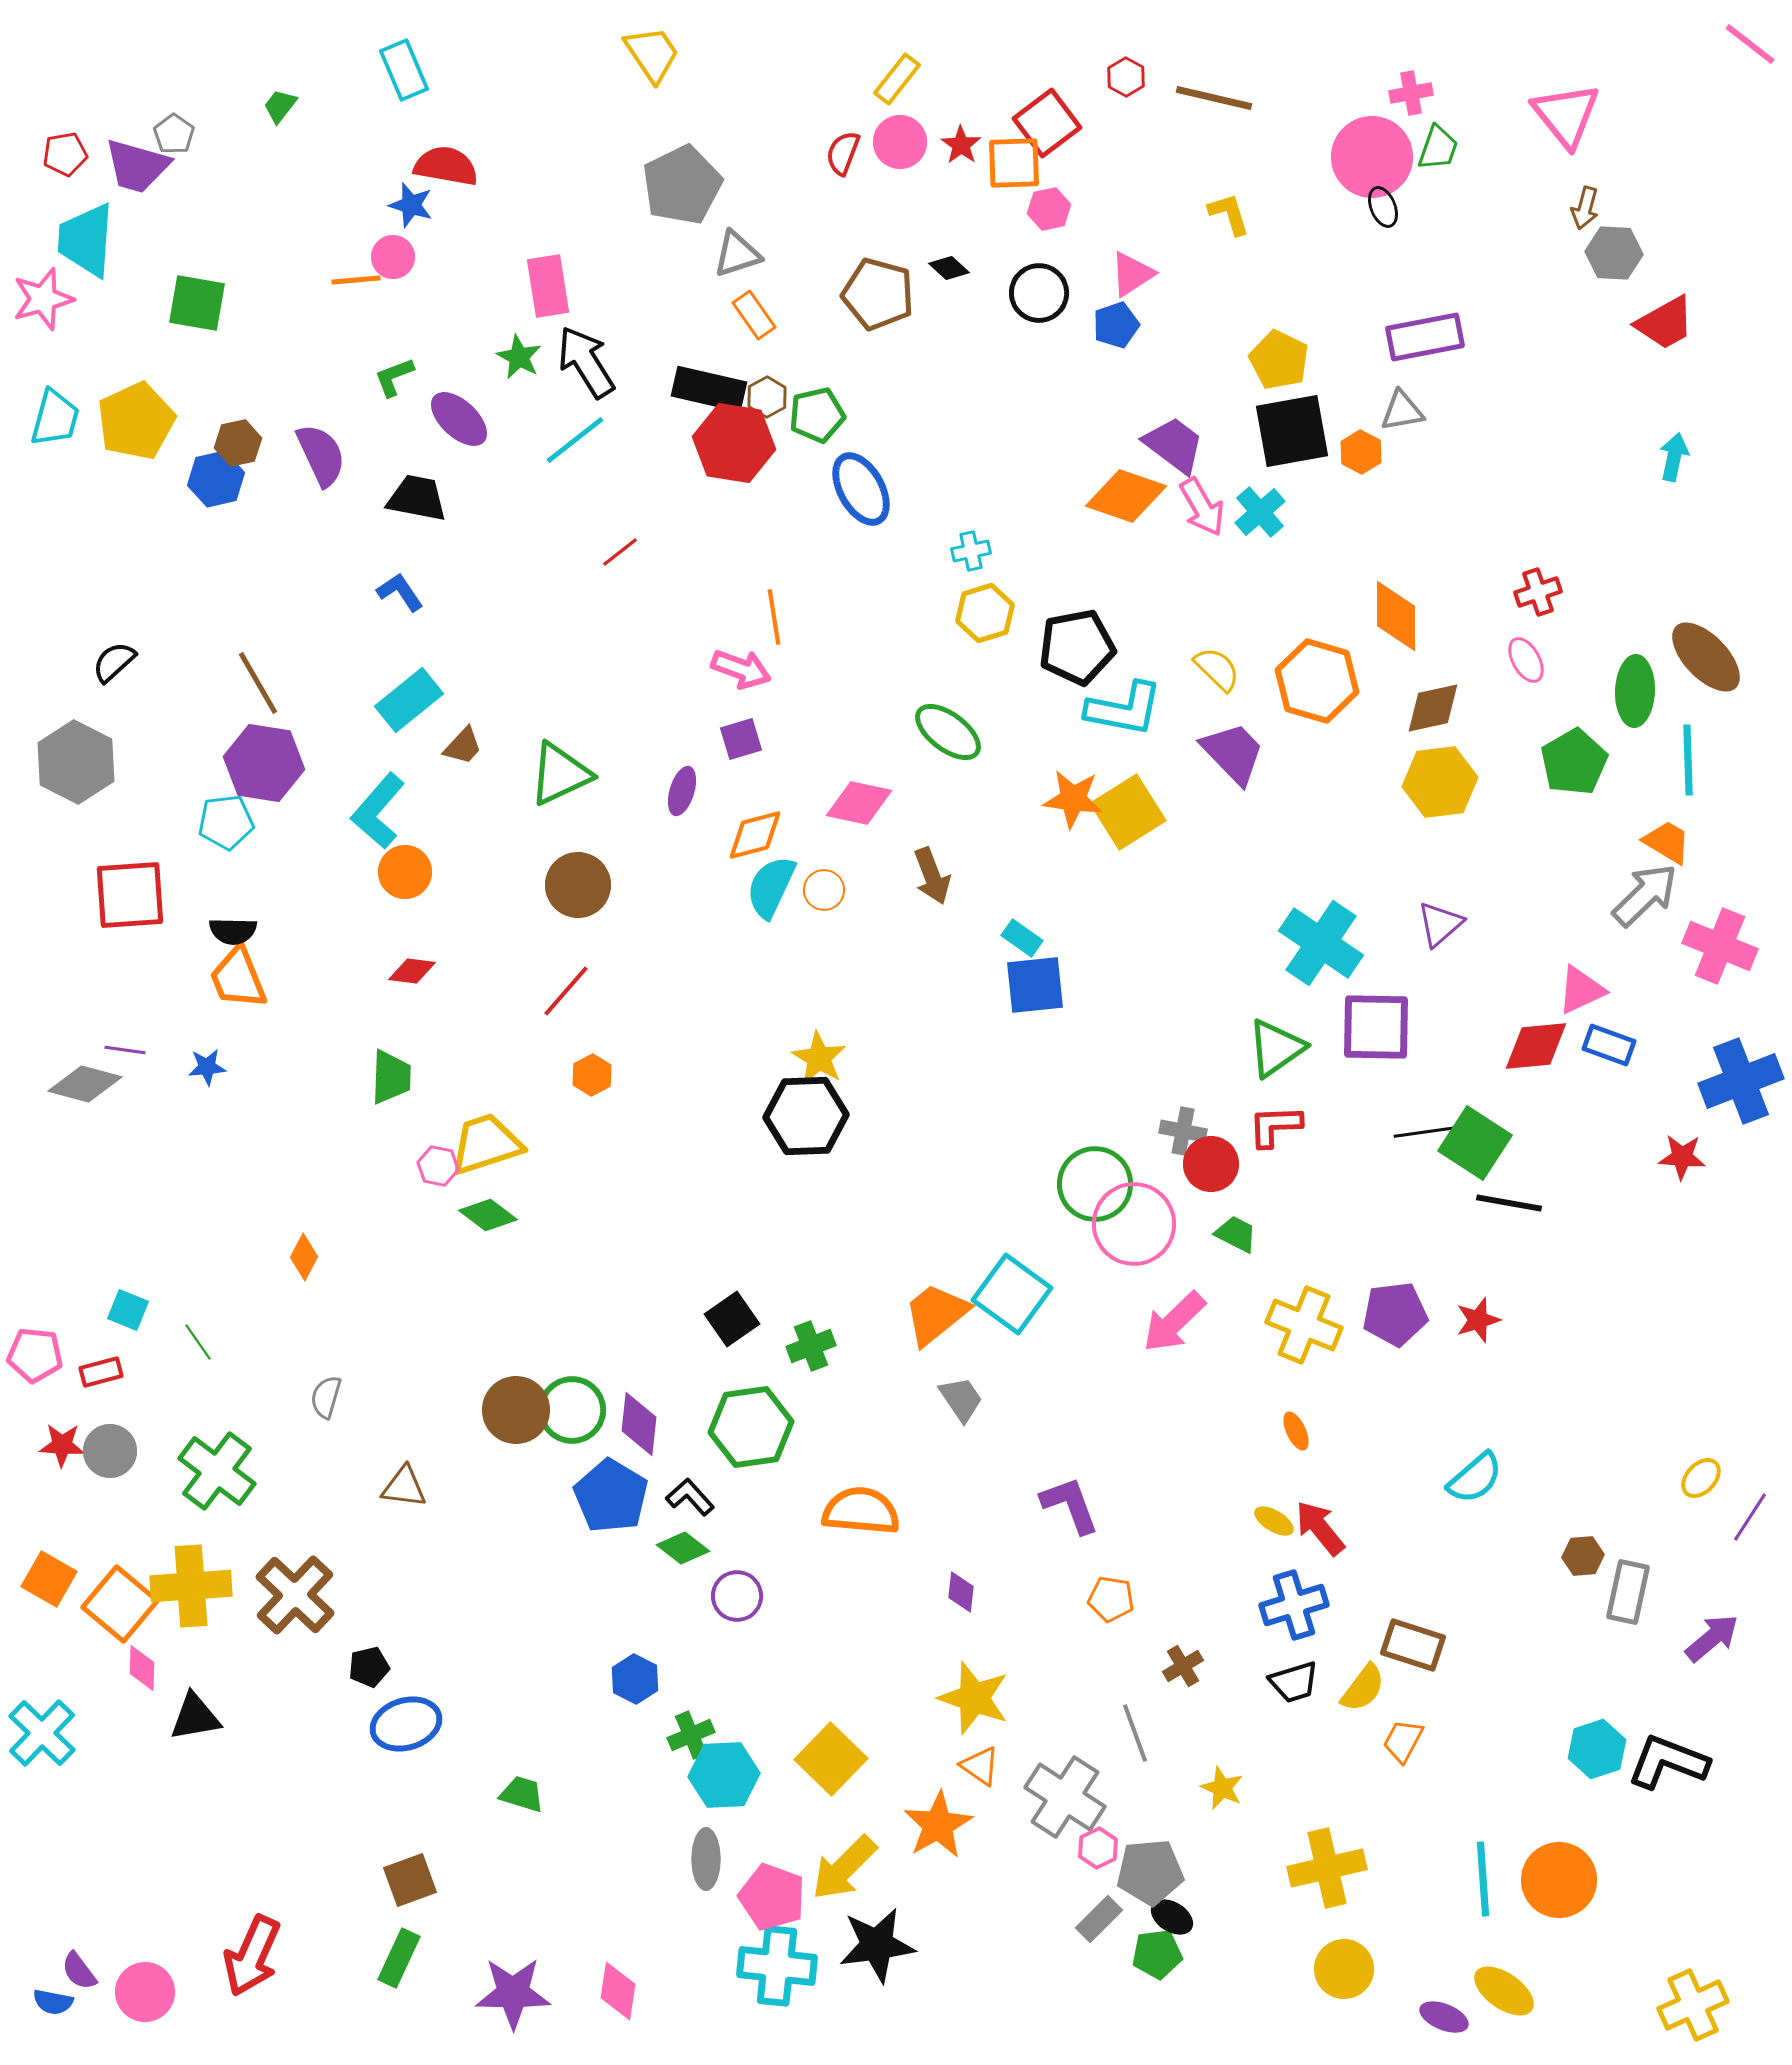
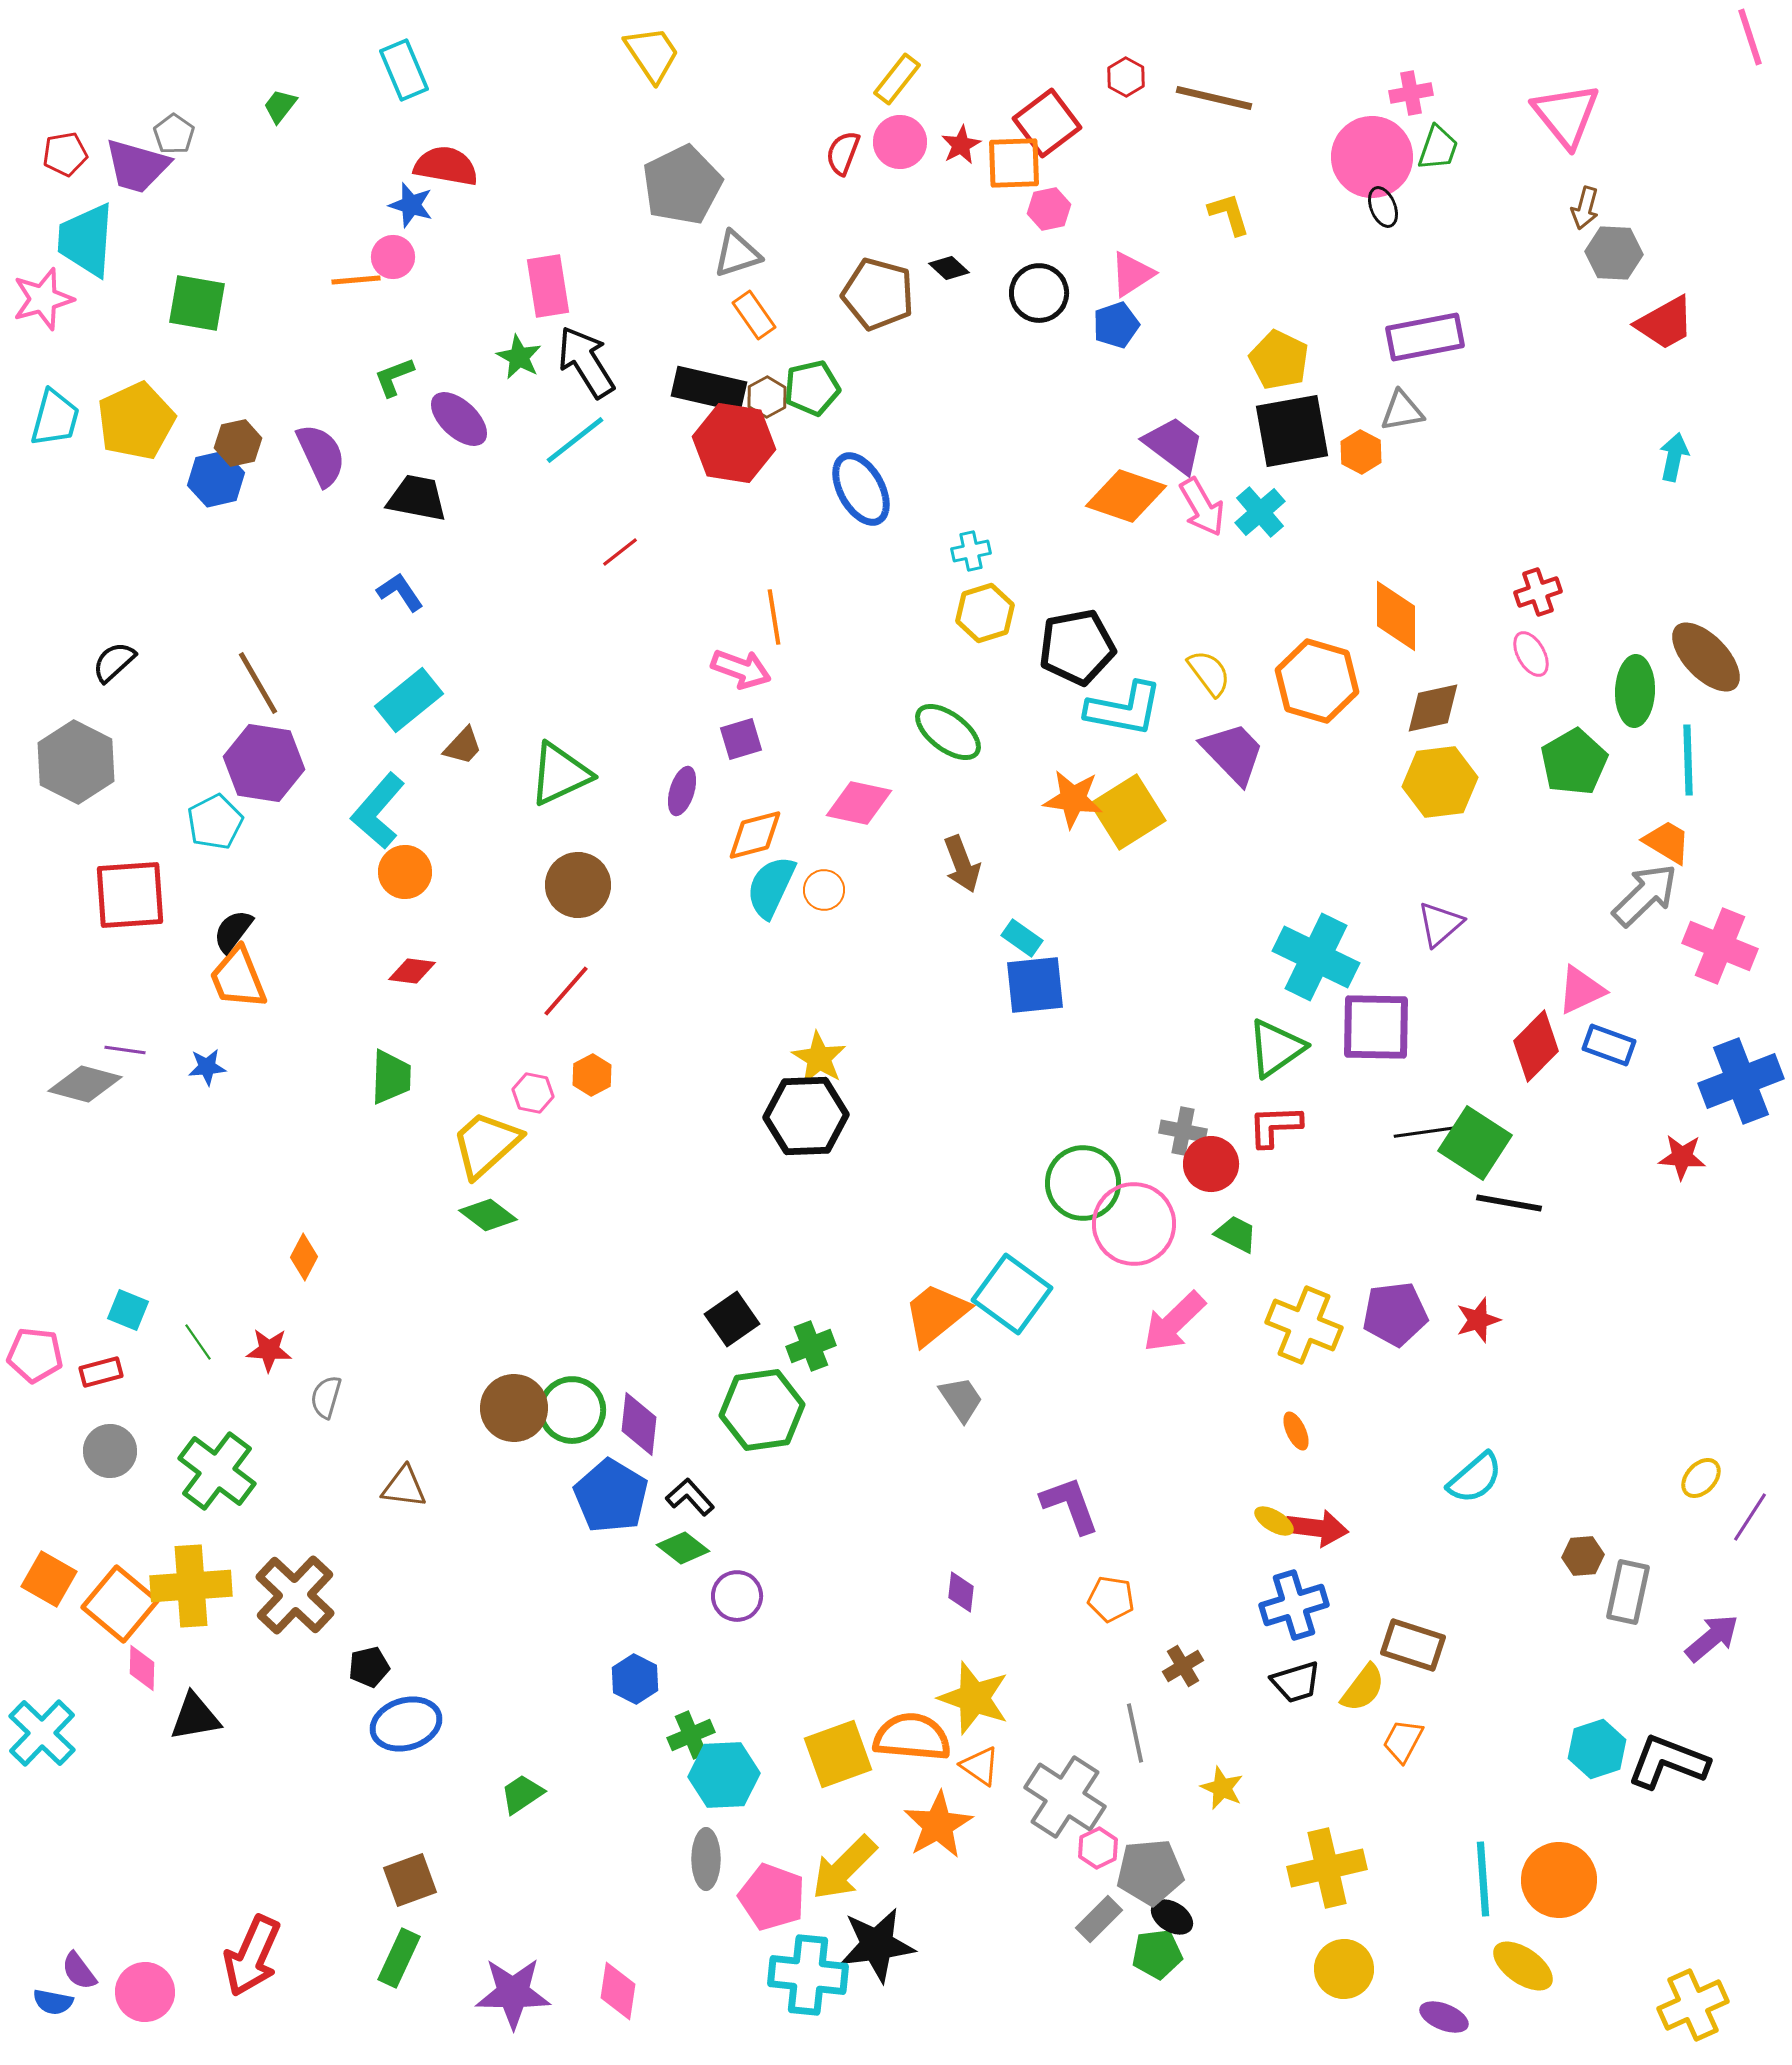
pink line at (1750, 44): moved 7 px up; rotated 34 degrees clockwise
red star at (961, 145): rotated 9 degrees clockwise
green pentagon at (817, 415): moved 5 px left, 27 px up
pink ellipse at (1526, 660): moved 5 px right, 6 px up
yellow semicircle at (1217, 669): moved 8 px left, 4 px down; rotated 9 degrees clockwise
cyan pentagon at (226, 822): moved 11 px left; rotated 20 degrees counterclockwise
brown arrow at (932, 876): moved 30 px right, 12 px up
black semicircle at (233, 931): rotated 126 degrees clockwise
cyan cross at (1321, 943): moved 5 px left, 14 px down; rotated 8 degrees counterclockwise
red diamond at (1536, 1046): rotated 40 degrees counterclockwise
yellow trapezoid at (486, 1144): rotated 24 degrees counterclockwise
pink hexagon at (438, 1166): moved 95 px right, 73 px up
green circle at (1095, 1184): moved 12 px left, 1 px up
brown circle at (516, 1410): moved 2 px left, 2 px up
green hexagon at (751, 1427): moved 11 px right, 17 px up
red star at (62, 1445): moved 207 px right, 95 px up
orange semicircle at (861, 1511): moved 51 px right, 226 px down
red arrow at (1320, 1528): moved 3 px left; rotated 136 degrees clockwise
black trapezoid at (1294, 1682): moved 2 px right
gray line at (1135, 1733): rotated 8 degrees clockwise
yellow square at (831, 1759): moved 7 px right, 5 px up; rotated 26 degrees clockwise
green trapezoid at (522, 1794): rotated 51 degrees counterclockwise
cyan cross at (777, 1966): moved 31 px right, 9 px down
yellow ellipse at (1504, 1991): moved 19 px right, 25 px up
